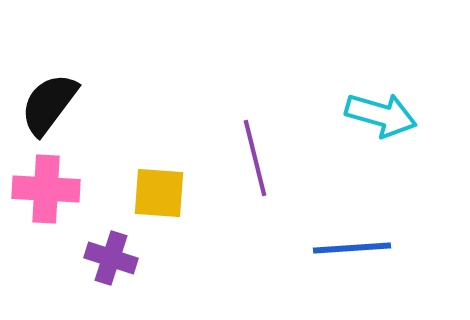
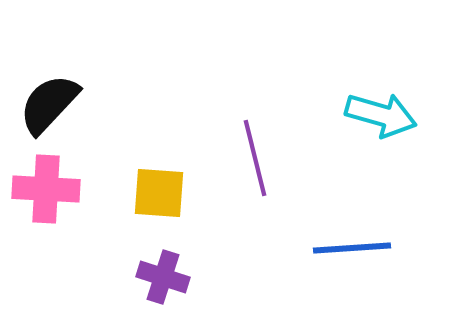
black semicircle: rotated 6 degrees clockwise
purple cross: moved 52 px right, 19 px down
